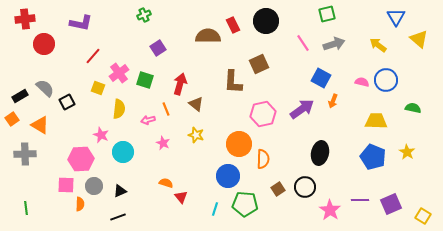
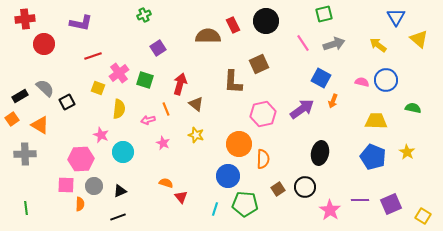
green square at (327, 14): moved 3 px left
red line at (93, 56): rotated 30 degrees clockwise
